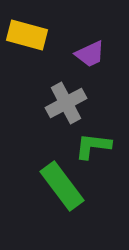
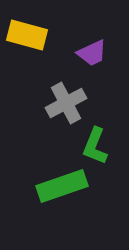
purple trapezoid: moved 2 px right, 1 px up
green L-shape: moved 2 px right; rotated 75 degrees counterclockwise
green rectangle: rotated 72 degrees counterclockwise
